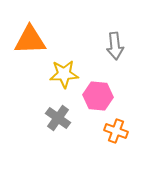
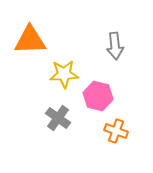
pink hexagon: rotated 8 degrees clockwise
